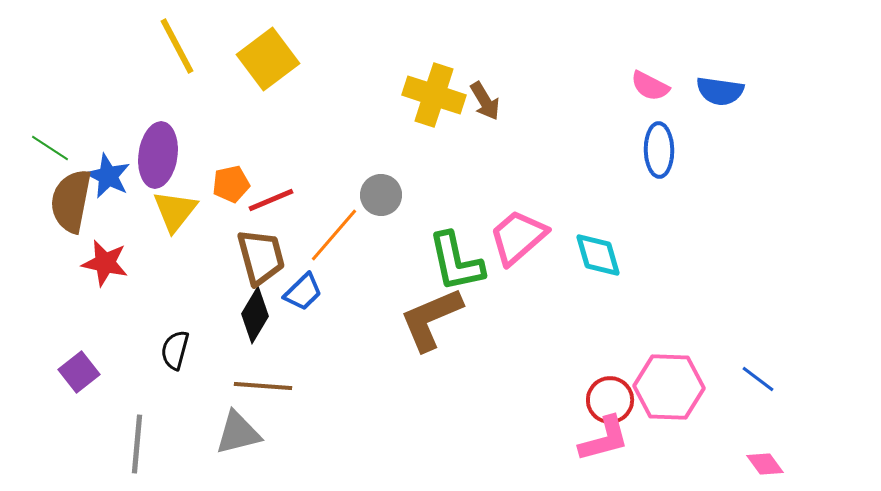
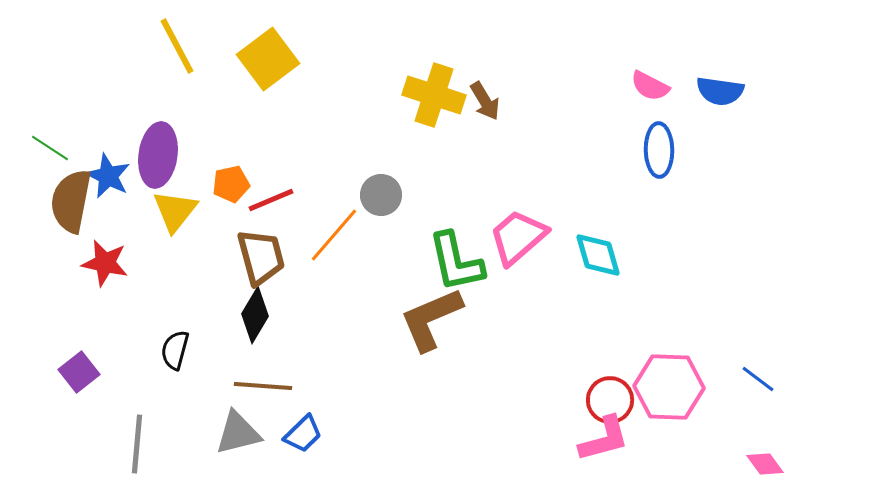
blue trapezoid: moved 142 px down
